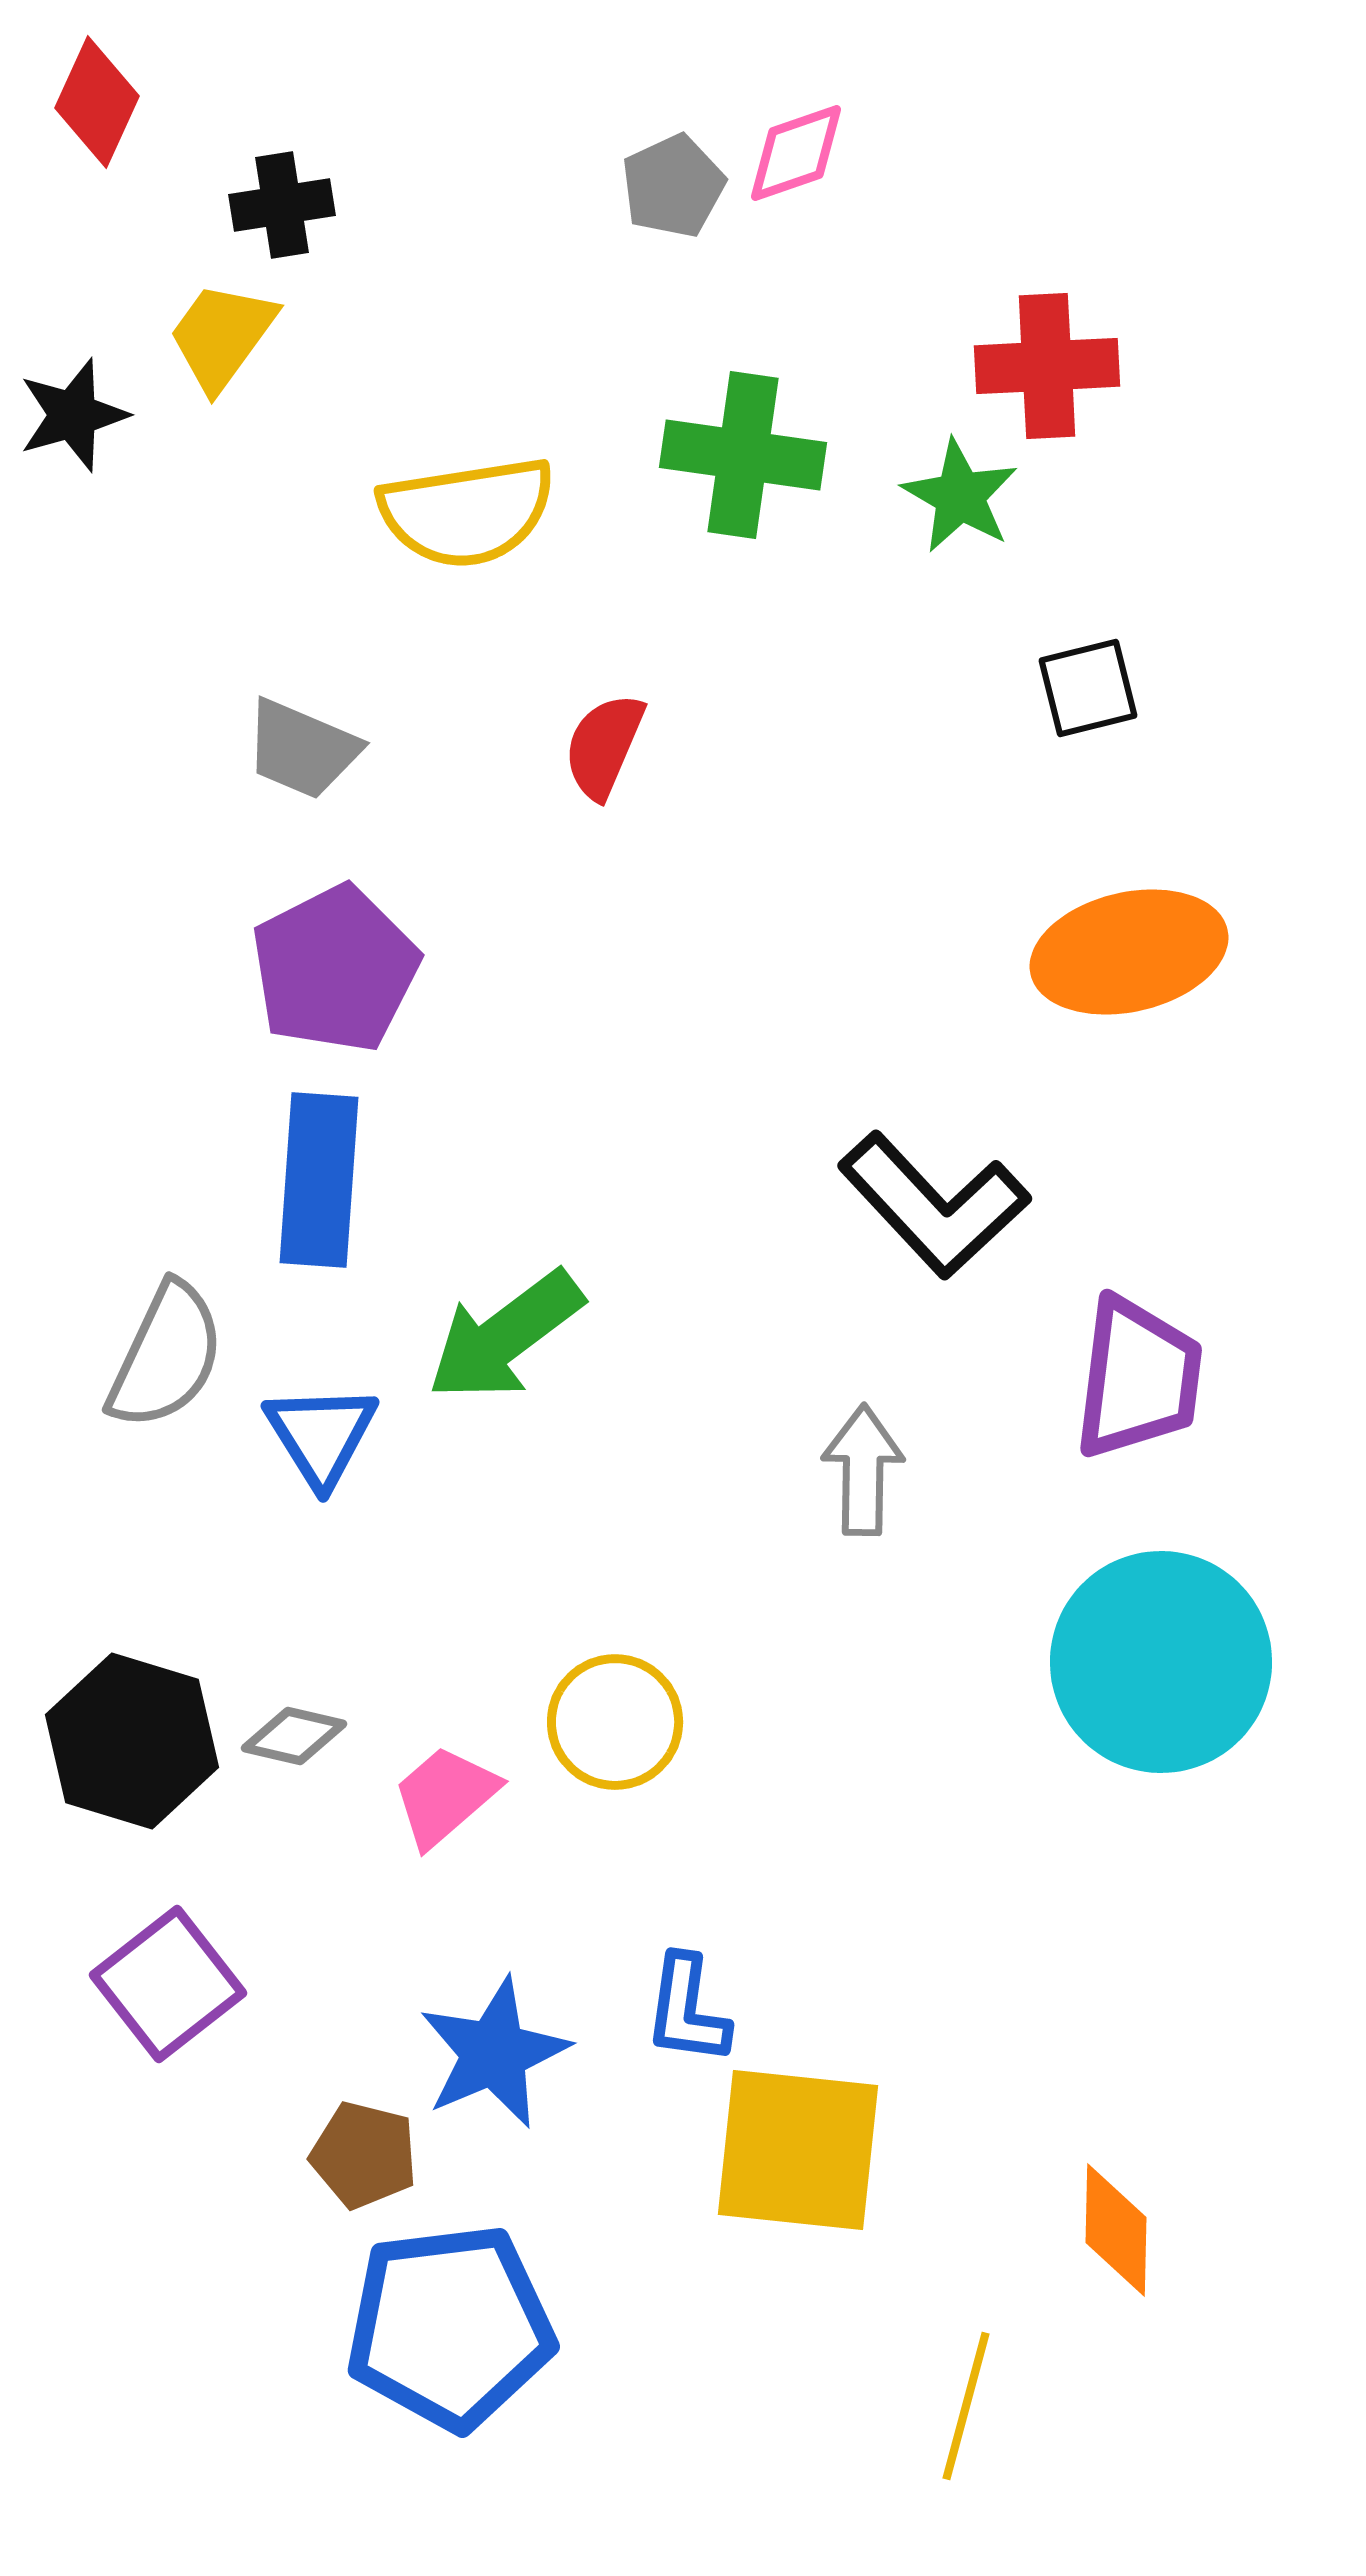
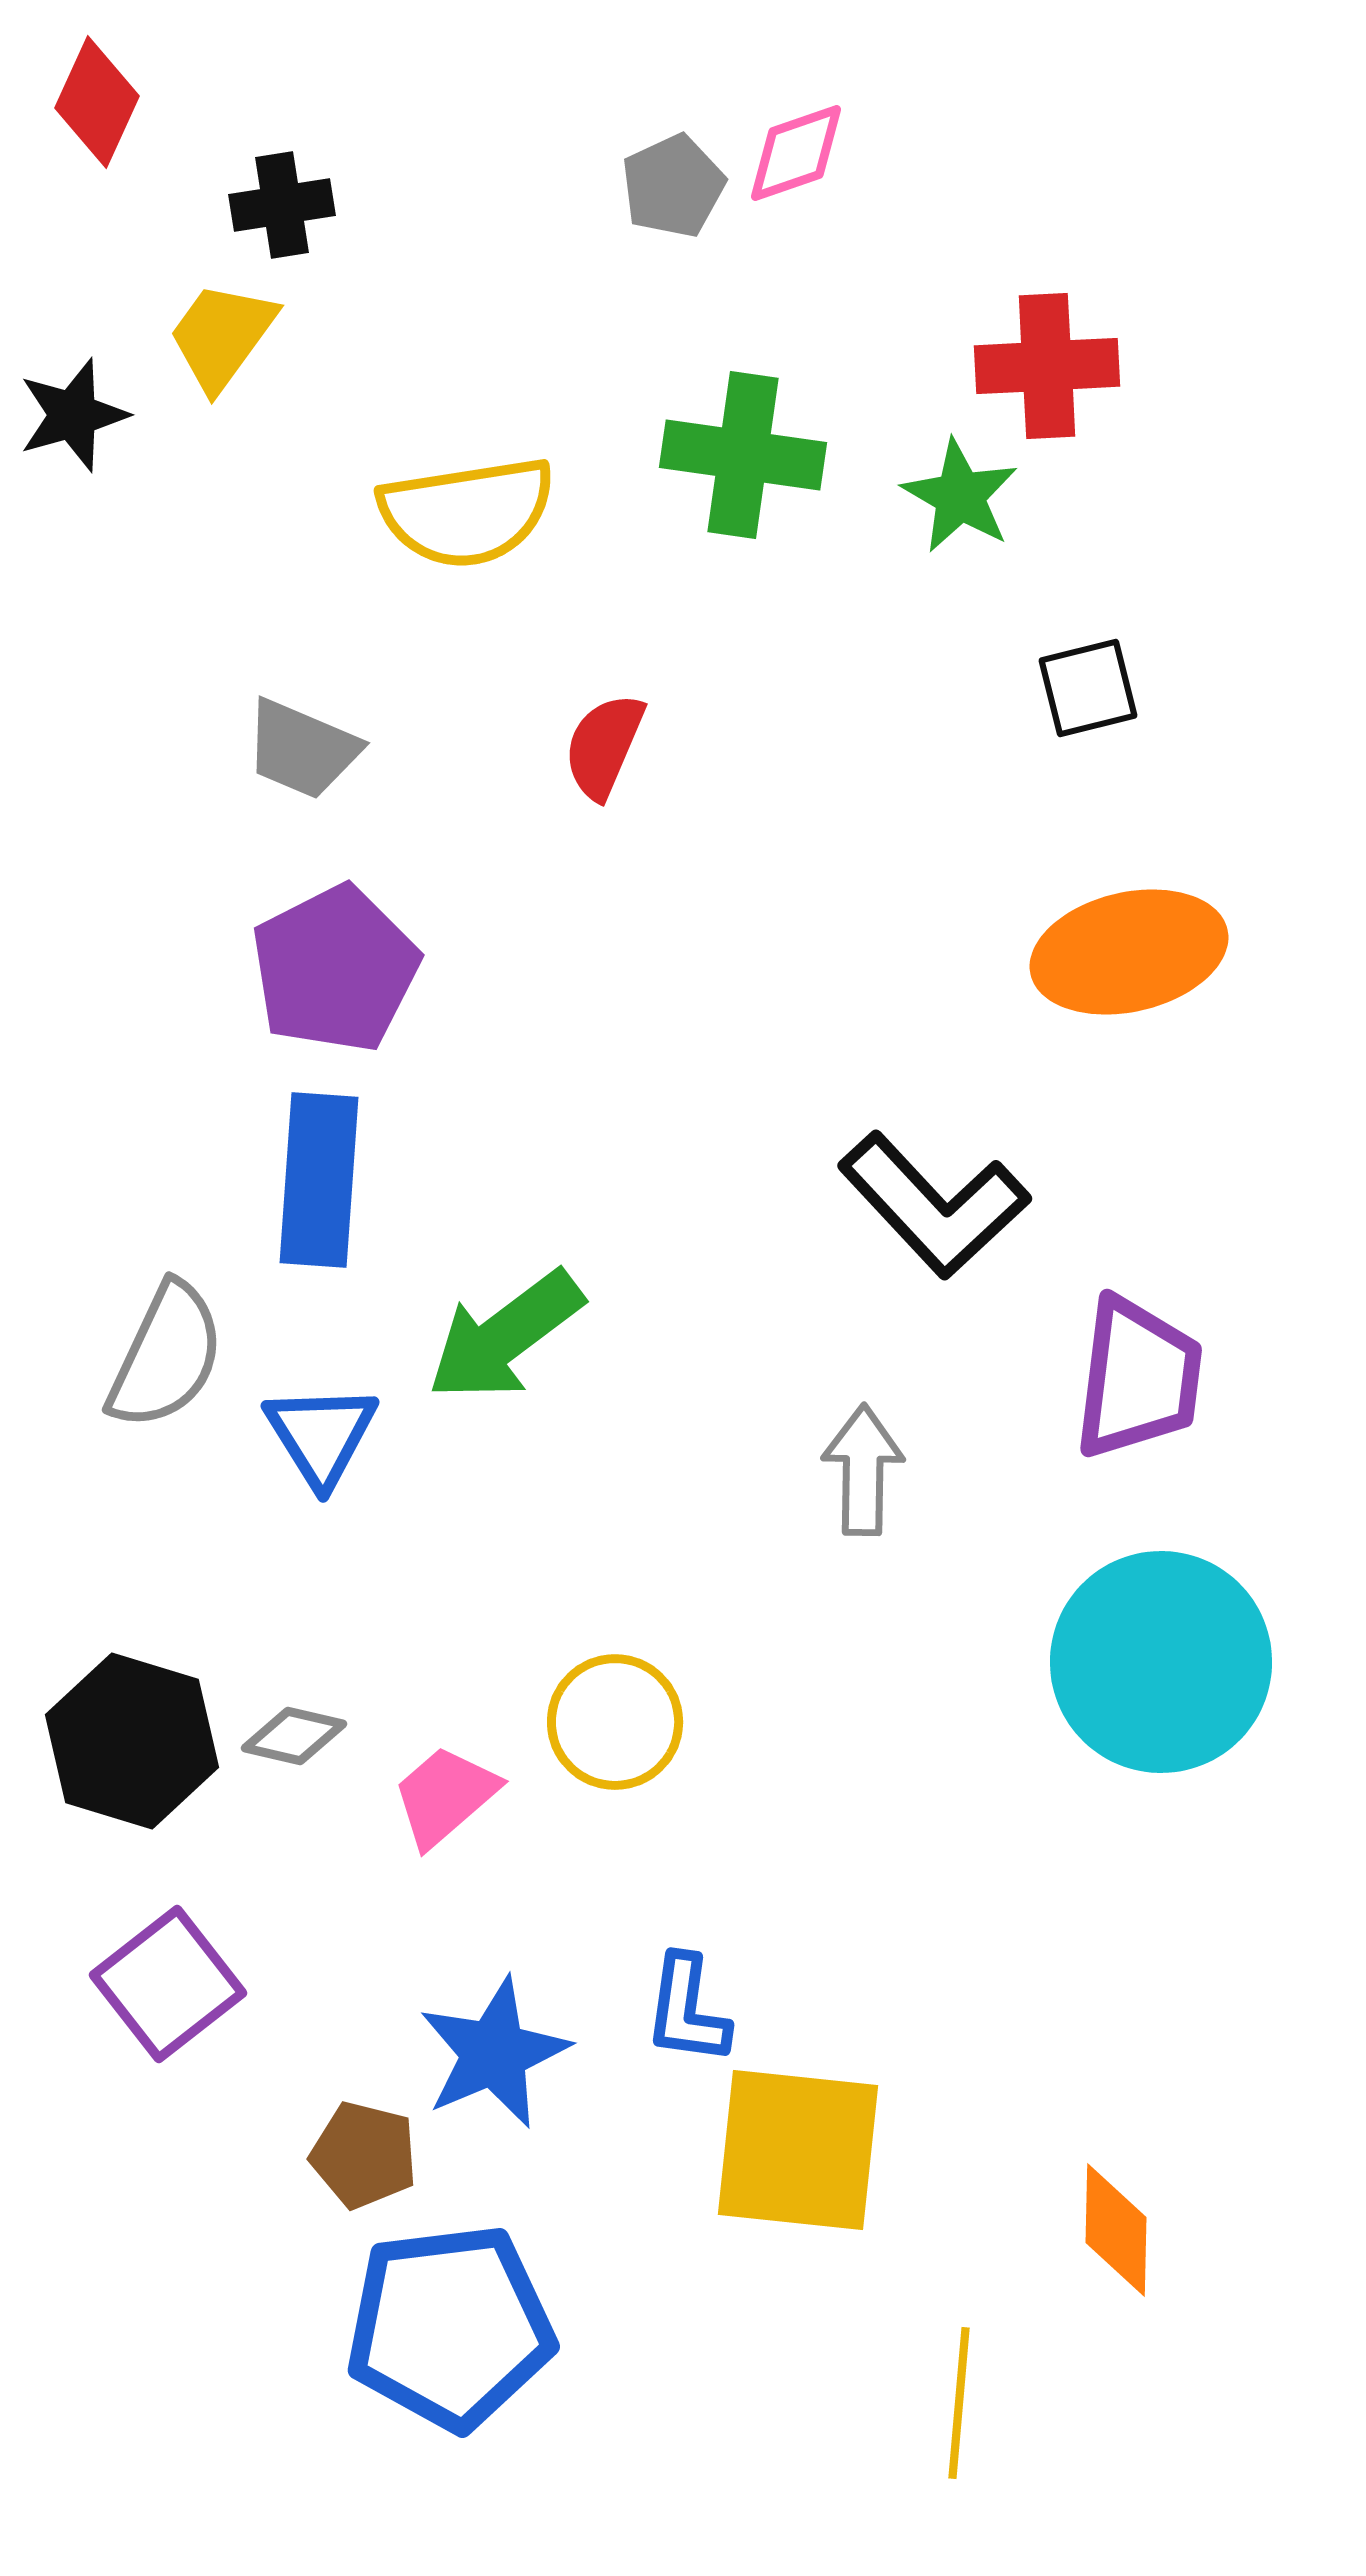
yellow line: moved 7 px left, 3 px up; rotated 10 degrees counterclockwise
